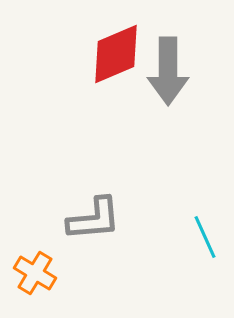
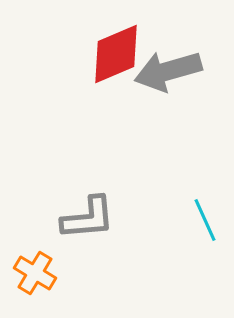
gray arrow: rotated 74 degrees clockwise
gray L-shape: moved 6 px left, 1 px up
cyan line: moved 17 px up
